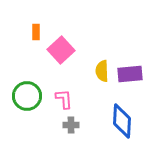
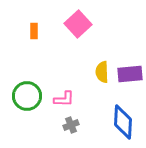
orange rectangle: moved 2 px left, 1 px up
pink square: moved 17 px right, 26 px up
yellow semicircle: moved 1 px down
pink L-shape: rotated 95 degrees clockwise
blue diamond: moved 1 px right, 1 px down
gray cross: rotated 21 degrees counterclockwise
